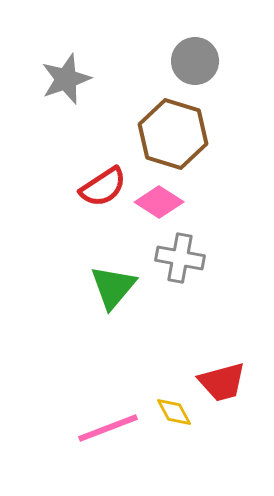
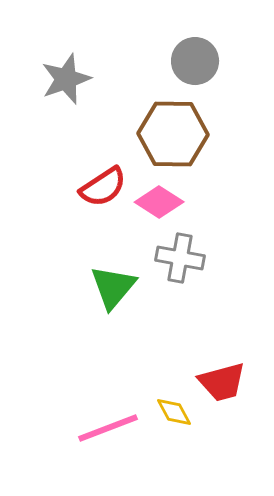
brown hexagon: rotated 16 degrees counterclockwise
